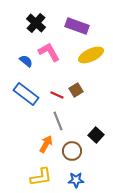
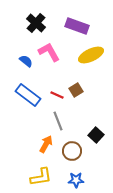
blue rectangle: moved 2 px right, 1 px down
